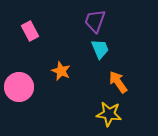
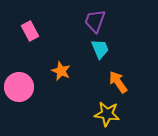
yellow star: moved 2 px left
